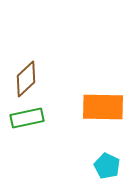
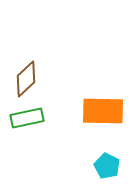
orange rectangle: moved 4 px down
